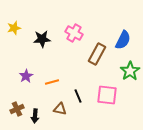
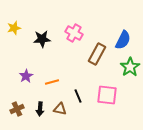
green star: moved 4 px up
black arrow: moved 5 px right, 7 px up
